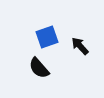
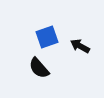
black arrow: rotated 18 degrees counterclockwise
